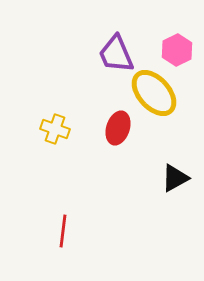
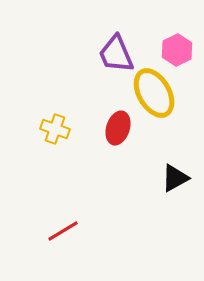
yellow ellipse: rotated 12 degrees clockwise
red line: rotated 52 degrees clockwise
